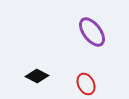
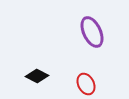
purple ellipse: rotated 12 degrees clockwise
